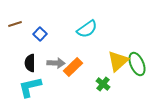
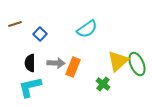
orange rectangle: rotated 24 degrees counterclockwise
